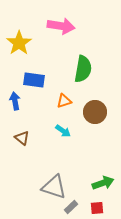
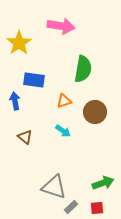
brown triangle: moved 3 px right, 1 px up
